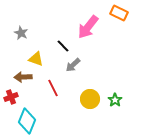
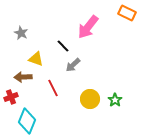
orange rectangle: moved 8 px right
